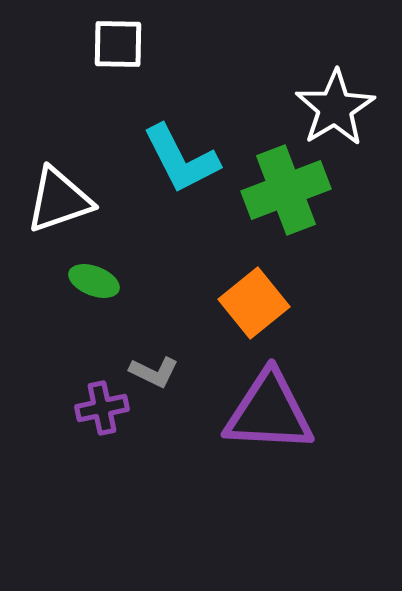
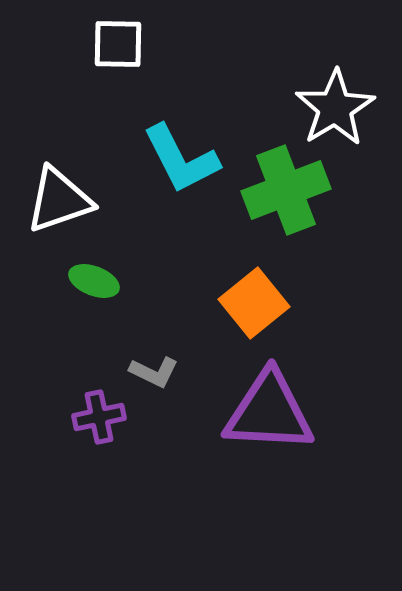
purple cross: moved 3 px left, 9 px down
